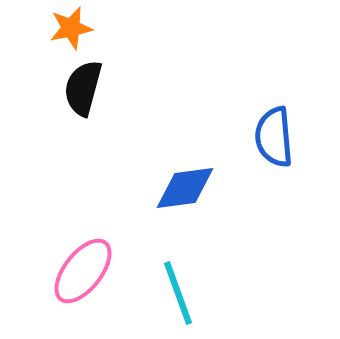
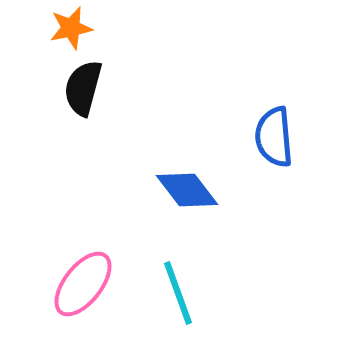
blue diamond: moved 2 px right, 2 px down; rotated 60 degrees clockwise
pink ellipse: moved 13 px down
